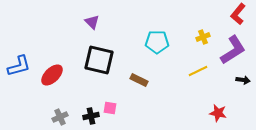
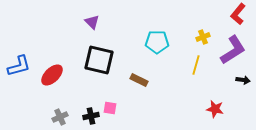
yellow line: moved 2 px left, 6 px up; rotated 48 degrees counterclockwise
red star: moved 3 px left, 4 px up
